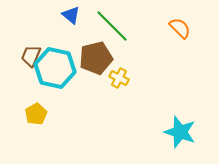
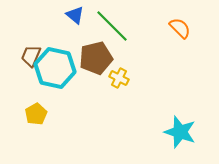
blue triangle: moved 4 px right
